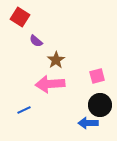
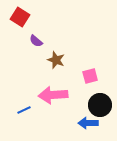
brown star: rotated 18 degrees counterclockwise
pink square: moved 7 px left
pink arrow: moved 3 px right, 11 px down
